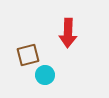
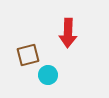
cyan circle: moved 3 px right
